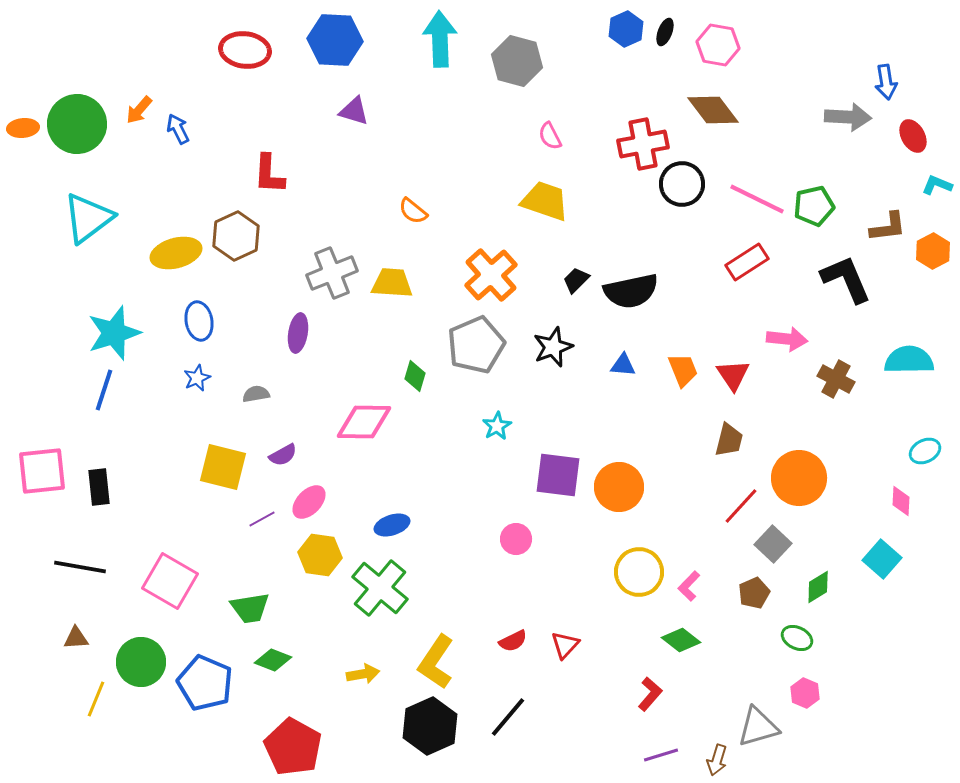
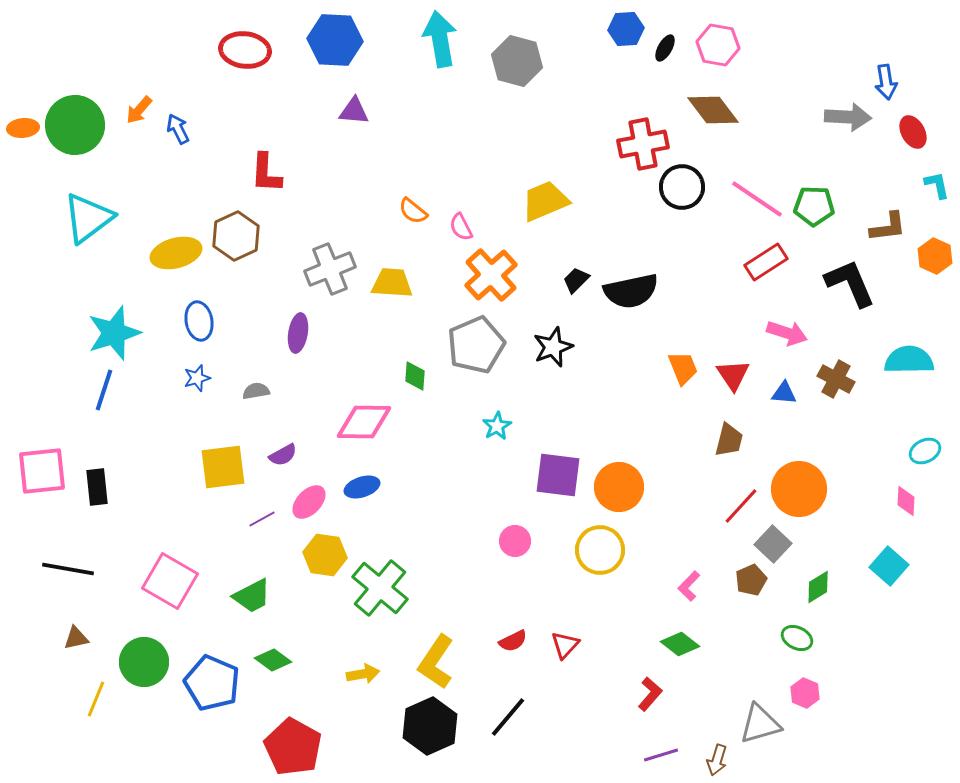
blue hexagon at (626, 29): rotated 20 degrees clockwise
black ellipse at (665, 32): moved 16 px down; rotated 8 degrees clockwise
cyan arrow at (440, 39): rotated 8 degrees counterclockwise
purple triangle at (354, 111): rotated 12 degrees counterclockwise
green circle at (77, 124): moved 2 px left, 1 px down
pink semicircle at (550, 136): moved 89 px left, 91 px down
red ellipse at (913, 136): moved 4 px up
red L-shape at (269, 174): moved 3 px left, 1 px up
black circle at (682, 184): moved 3 px down
cyan L-shape at (937, 185): rotated 56 degrees clockwise
pink line at (757, 199): rotated 8 degrees clockwise
yellow trapezoid at (545, 201): rotated 42 degrees counterclockwise
green pentagon at (814, 206): rotated 15 degrees clockwise
orange hexagon at (933, 251): moved 2 px right, 5 px down; rotated 8 degrees counterclockwise
red rectangle at (747, 262): moved 19 px right
gray cross at (332, 273): moved 2 px left, 4 px up
black L-shape at (846, 279): moved 4 px right, 4 px down
pink arrow at (787, 339): moved 6 px up; rotated 12 degrees clockwise
blue triangle at (623, 365): moved 161 px right, 28 px down
orange trapezoid at (683, 370): moved 2 px up
green diamond at (415, 376): rotated 12 degrees counterclockwise
blue star at (197, 378): rotated 8 degrees clockwise
gray semicircle at (256, 394): moved 3 px up
yellow square at (223, 467): rotated 21 degrees counterclockwise
orange circle at (799, 478): moved 11 px down
black rectangle at (99, 487): moved 2 px left
pink diamond at (901, 501): moved 5 px right
blue ellipse at (392, 525): moved 30 px left, 38 px up
pink circle at (516, 539): moved 1 px left, 2 px down
yellow hexagon at (320, 555): moved 5 px right
cyan square at (882, 559): moved 7 px right, 7 px down
black line at (80, 567): moved 12 px left, 2 px down
yellow circle at (639, 572): moved 39 px left, 22 px up
brown pentagon at (754, 593): moved 3 px left, 13 px up
green trapezoid at (250, 608): moved 2 px right, 12 px up; rotated 18 degrees counterclockwise
brown triangle at (76, 638): rotated 8 degrees counterclockwise
green diamond at (681, 640): moved 1 px left, 4 px down
green diamond at (273, 660): rotated 15 degrees clockwise
green circle at (141, 662): moved 3 px right
blue pentagon at (205, 683): moved 7 px right
gray triangle at (758, 727): moved 2 px right, 3 px up
